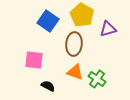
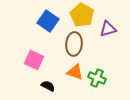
pink square: rotated 18 degrees clockwise
green cross: moved 1 px up; rotated 12 degrees counterclockwise
